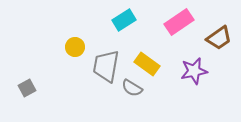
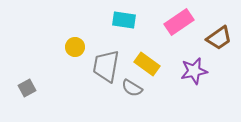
cyan rectangle: rotated 40 degrees clockwise
